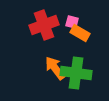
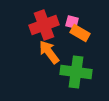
orange arrow: moved 6 px left, 16 px up
green cross: moved 1 px up
